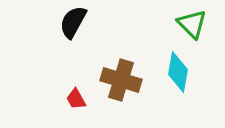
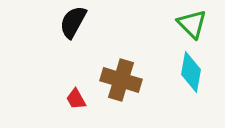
cyan diamond: moved 13 px right
